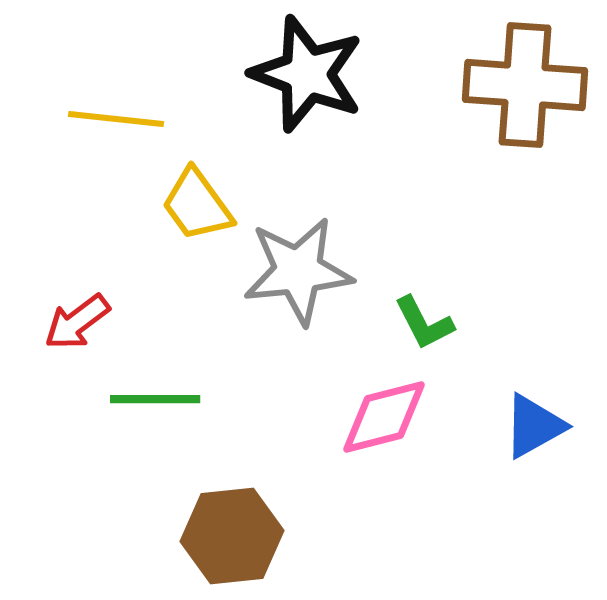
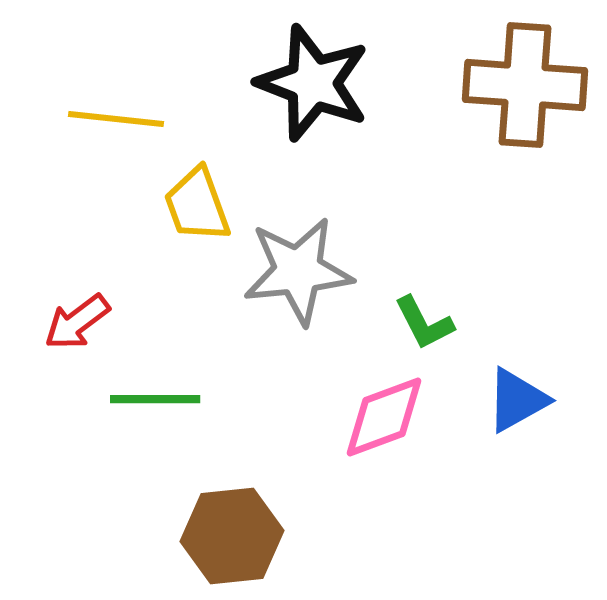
black star: moved 6 px right, 9 px down
yellow trapezoid: rotated 16 degrees clockwise
pink diamond: rotated 6 degrees counterclockwise
blue triangle: moved 17 px left, 26 px up
